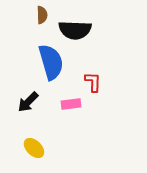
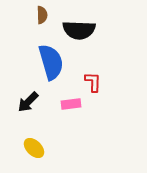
black semicircle: moved 4 px right
